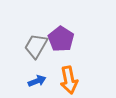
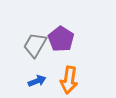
gray trapezoid: moved 1 px left, 1 px up
orange arrow: rotated 20 degrees clockwise
